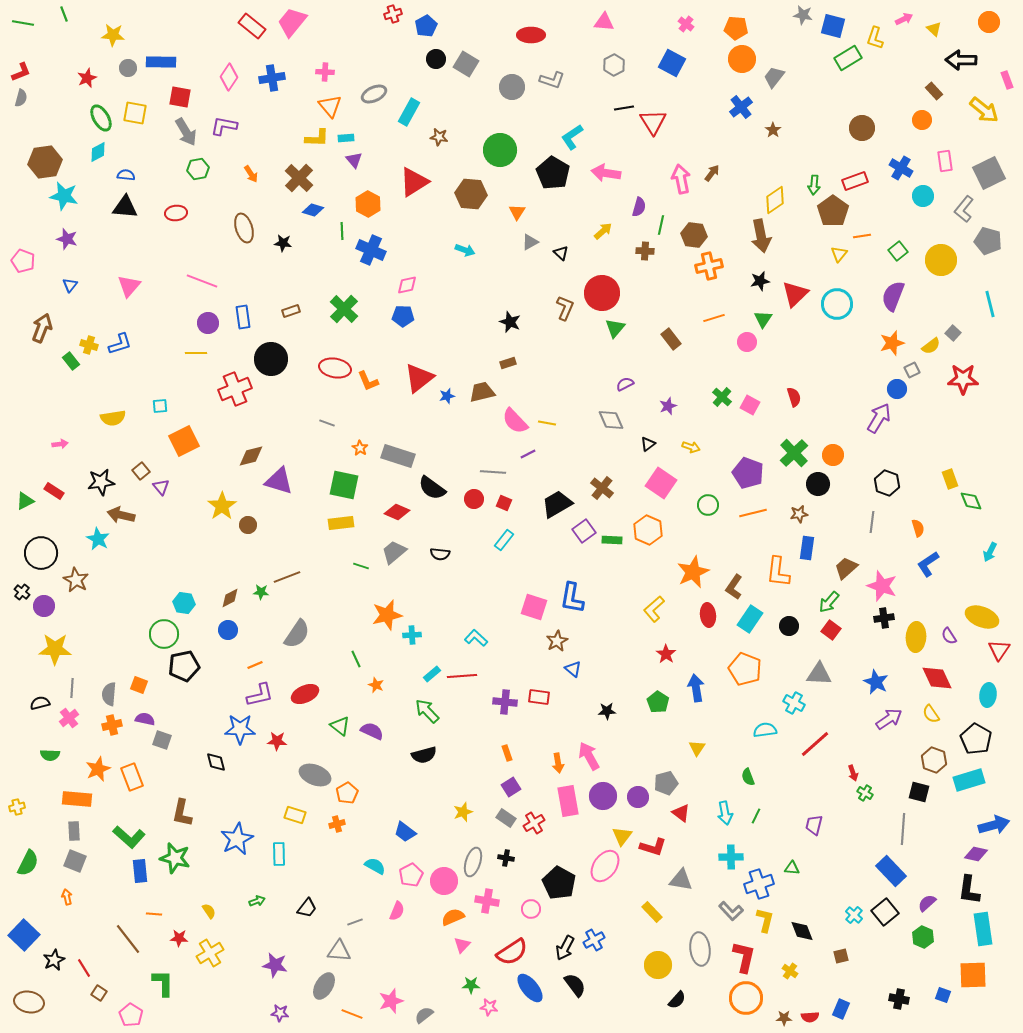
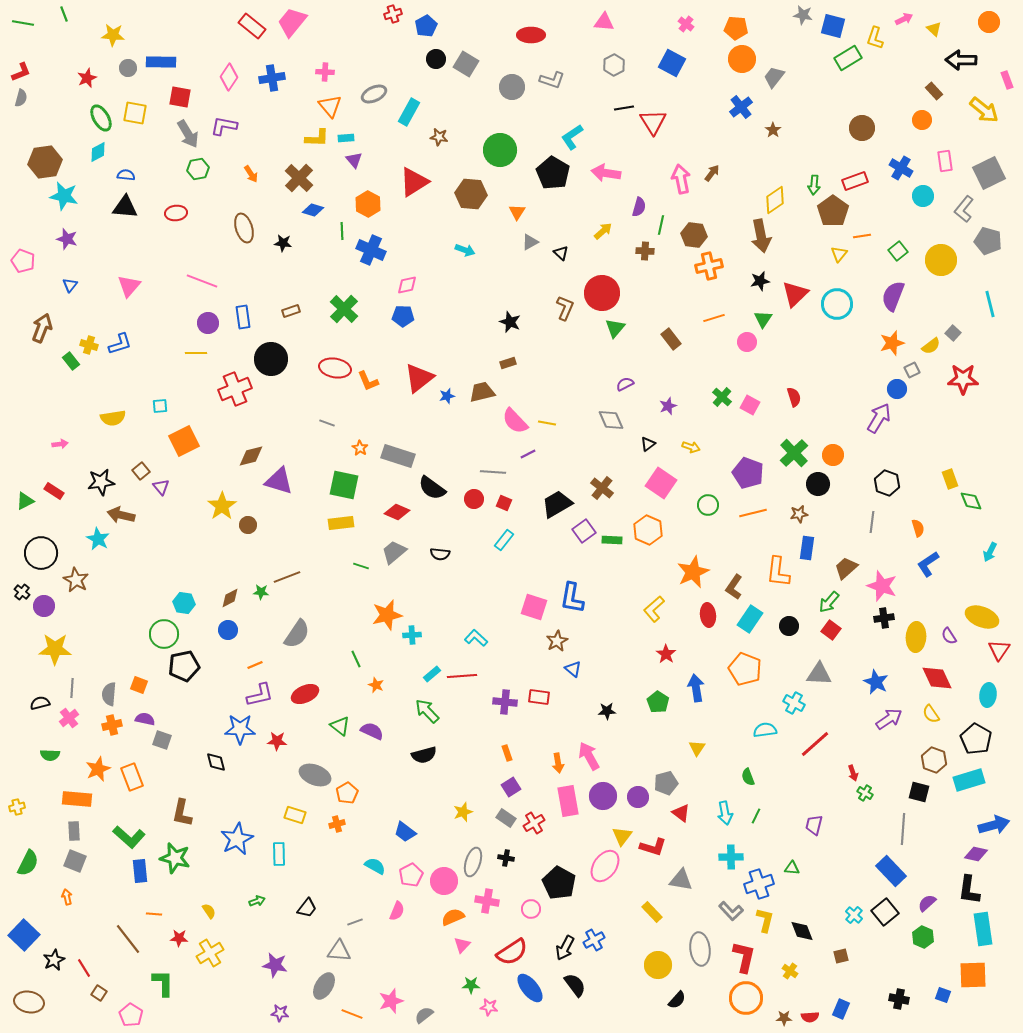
gray arrow at (186, 132): moved 2 px right, 2 px down
